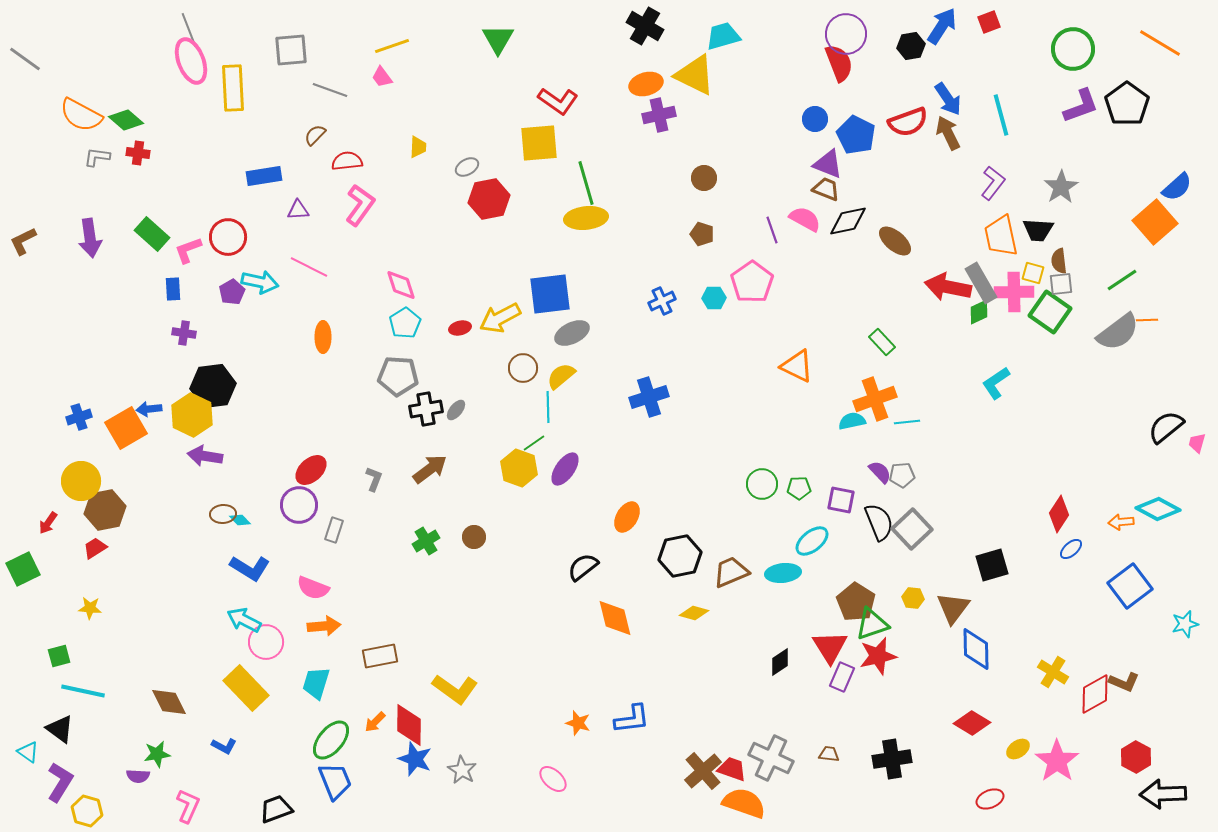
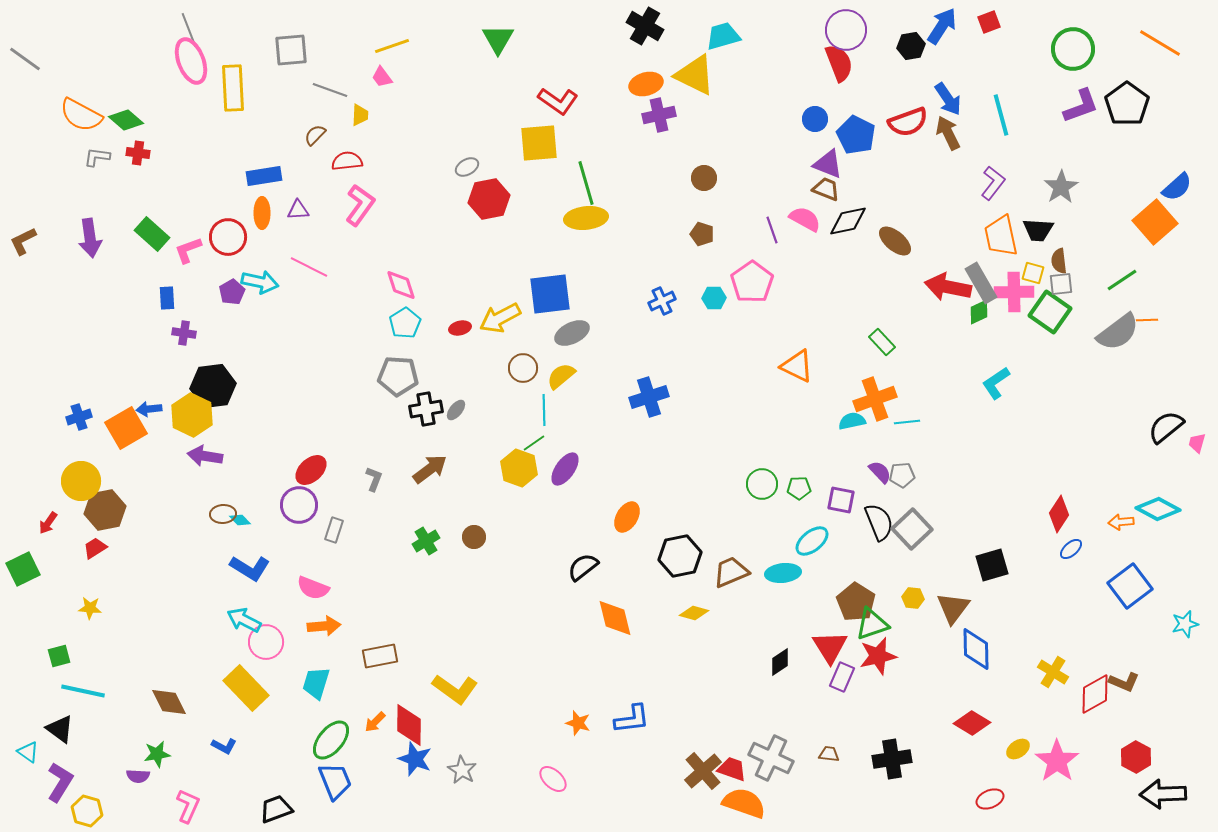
purple circle at (846, 34): moved 4 px up
yellow trapezoid at (418, 147): moved 58 px left, 32 px up
blue rectangle at (173, 289): moved 6 px left, 9 px down
orange ellipse at (323, 337): moved 61 px left, 124 px up
cyan line at (548, 407): moved 4 px left, 3 px down
